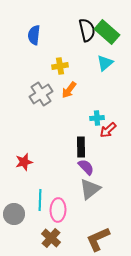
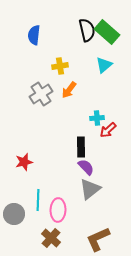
cyan triangle: moved 1 px left, 2 px down
cyan line: moved 2 px left
